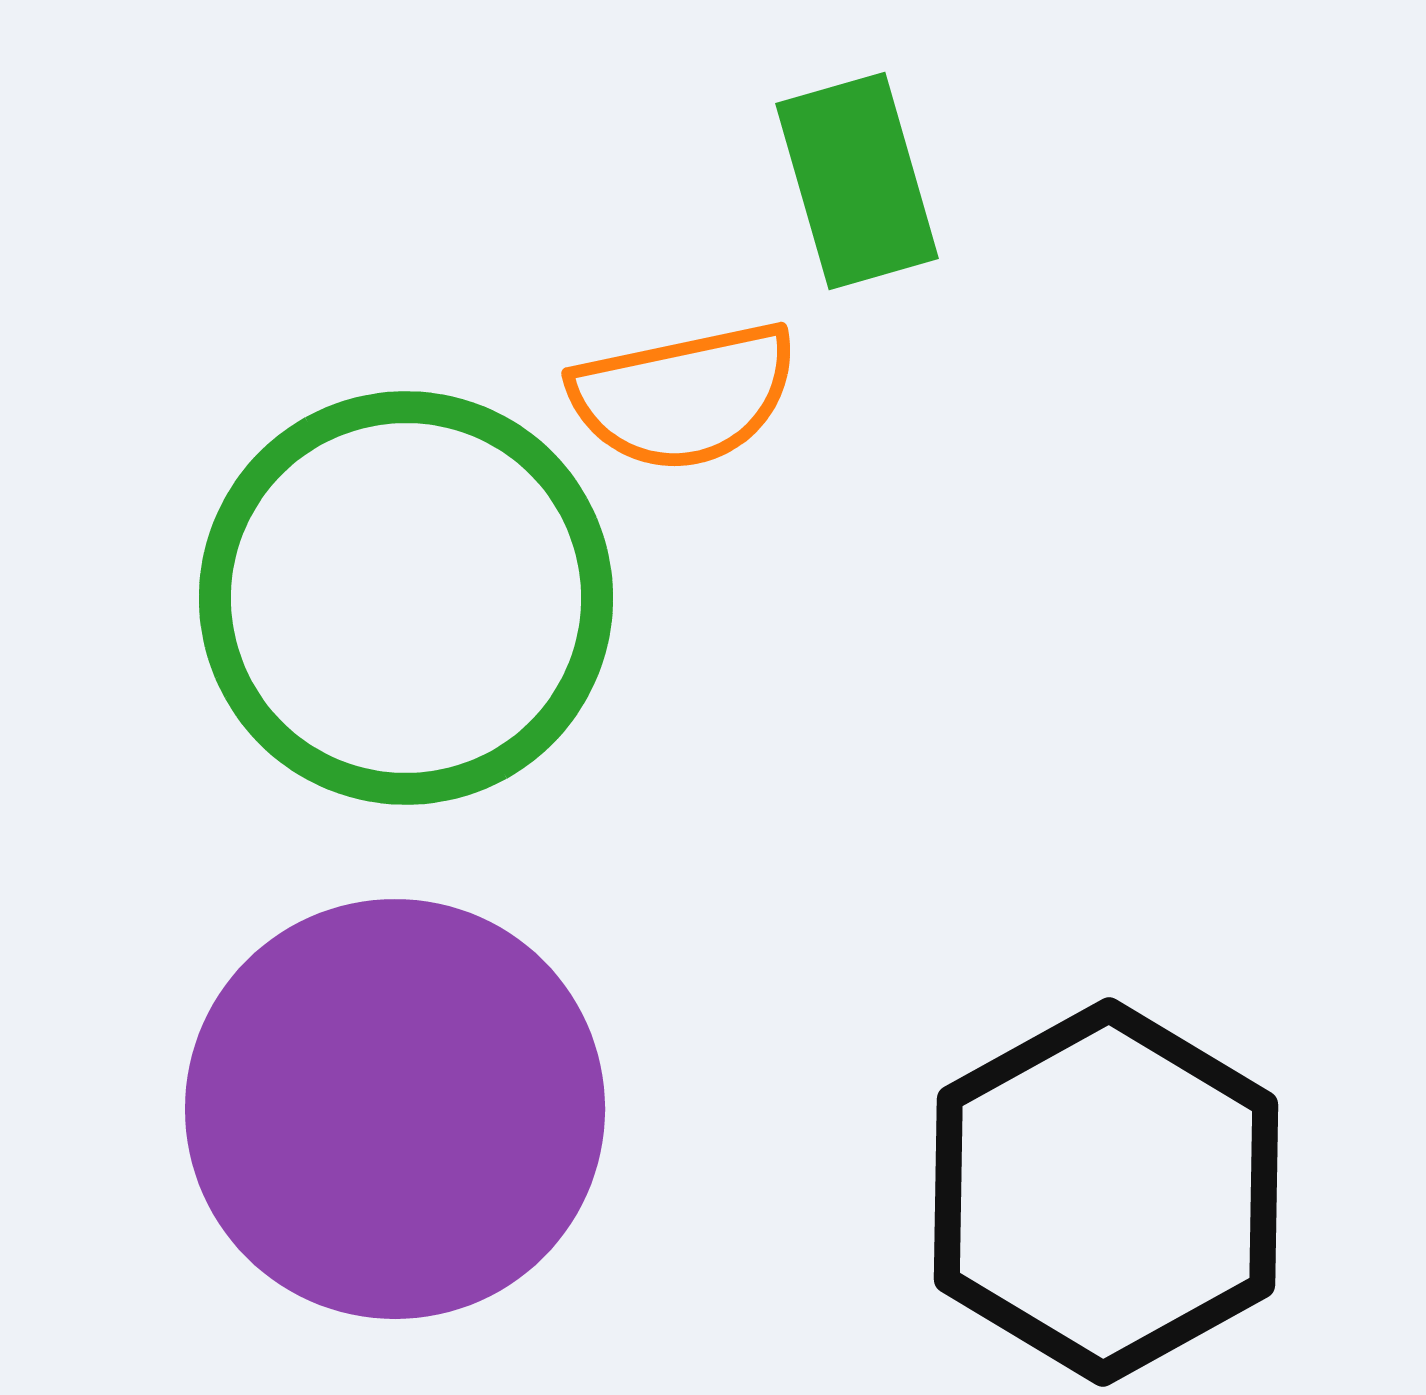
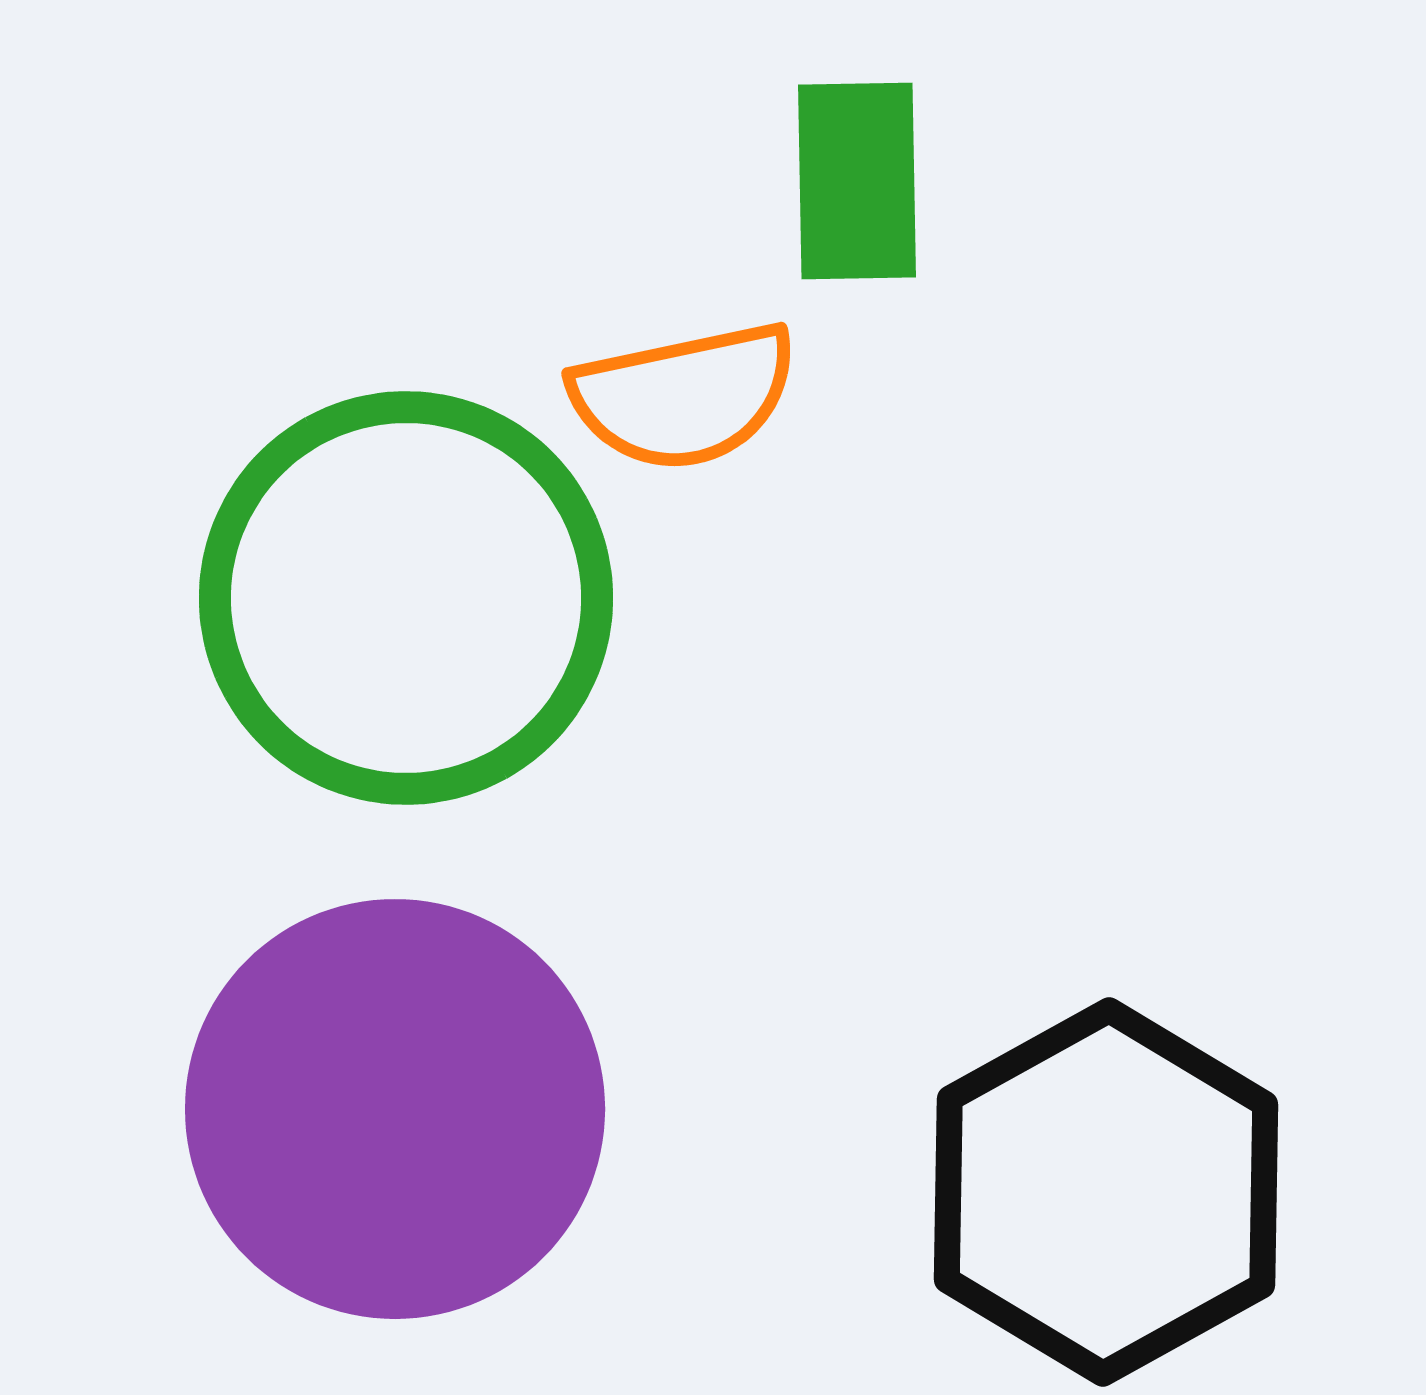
green rectangle: rotated 15 degrees clockwise
